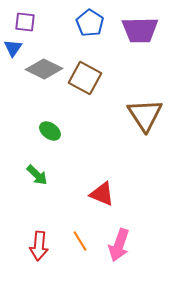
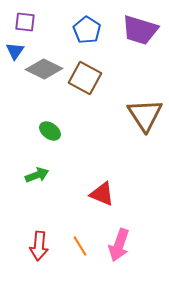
blue pentagon: moved 3 px left, 7 px down
purple trapezoid: rotated 18 degrees clockwise
blue triangle: moved 2 px right, 3 px down
green arrow: rotated 65 degrees counterclockwise
orange line: moved 5 px down
